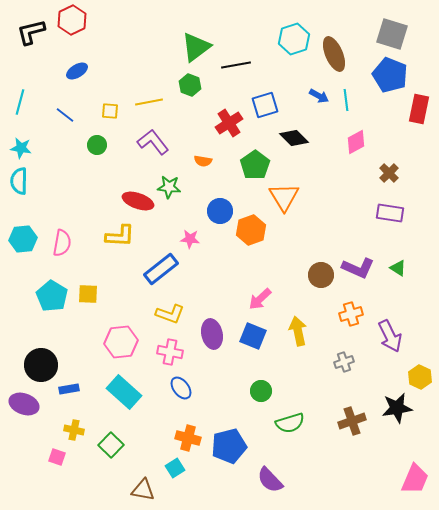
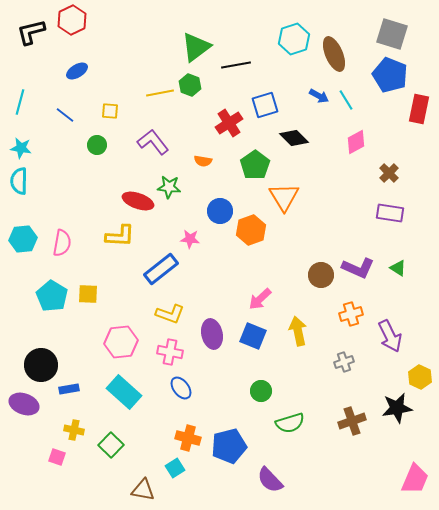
cyan line at (346, 100): rotated 25 degrees counterclockwise
yellow line at (149, 102): moved 11 px right, 9 px up
